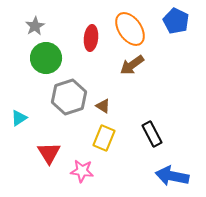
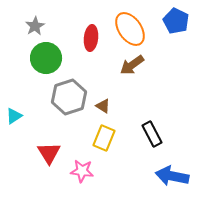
cyan triangle: moved 5 px left, 2 px up
